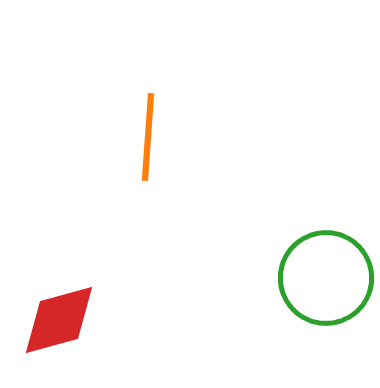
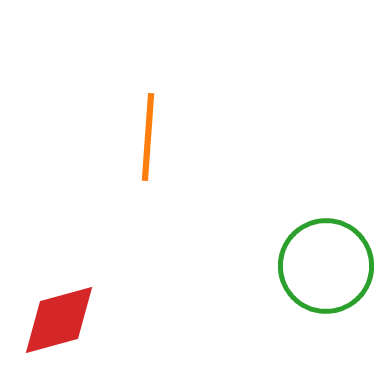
green circle: moved 12 px up
